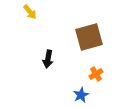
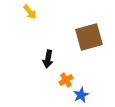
orange cross: moved 30 px left, 6 px down
